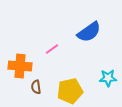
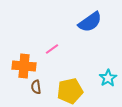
blue semicircle: moved 1 px right, 10 px up
orange cross: moved 4 px right
cyan star: rotated 30 degrees counterclockwise
